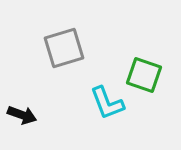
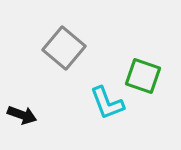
gray square: rotated 33 degrees counterclockwise
green square: moved 1 px left, 1 px down
